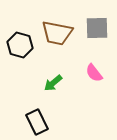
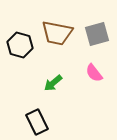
gray square: moved 6 px down; rotated 15 degrees counterclockwise
